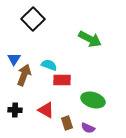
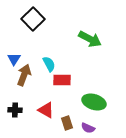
cyan semicircle: moved 1 px up; rotated 42 degrees clockwise
green ellipse: moved 1 px right, 2 px down
